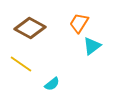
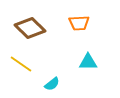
orange trapezoid: rotated 125 degrees counterclockwise
brown diamond: rotated 16 degrees clockwise
cyan triangle: moved 4 px left, 16 px down; rotated 36 degrees clockwise
